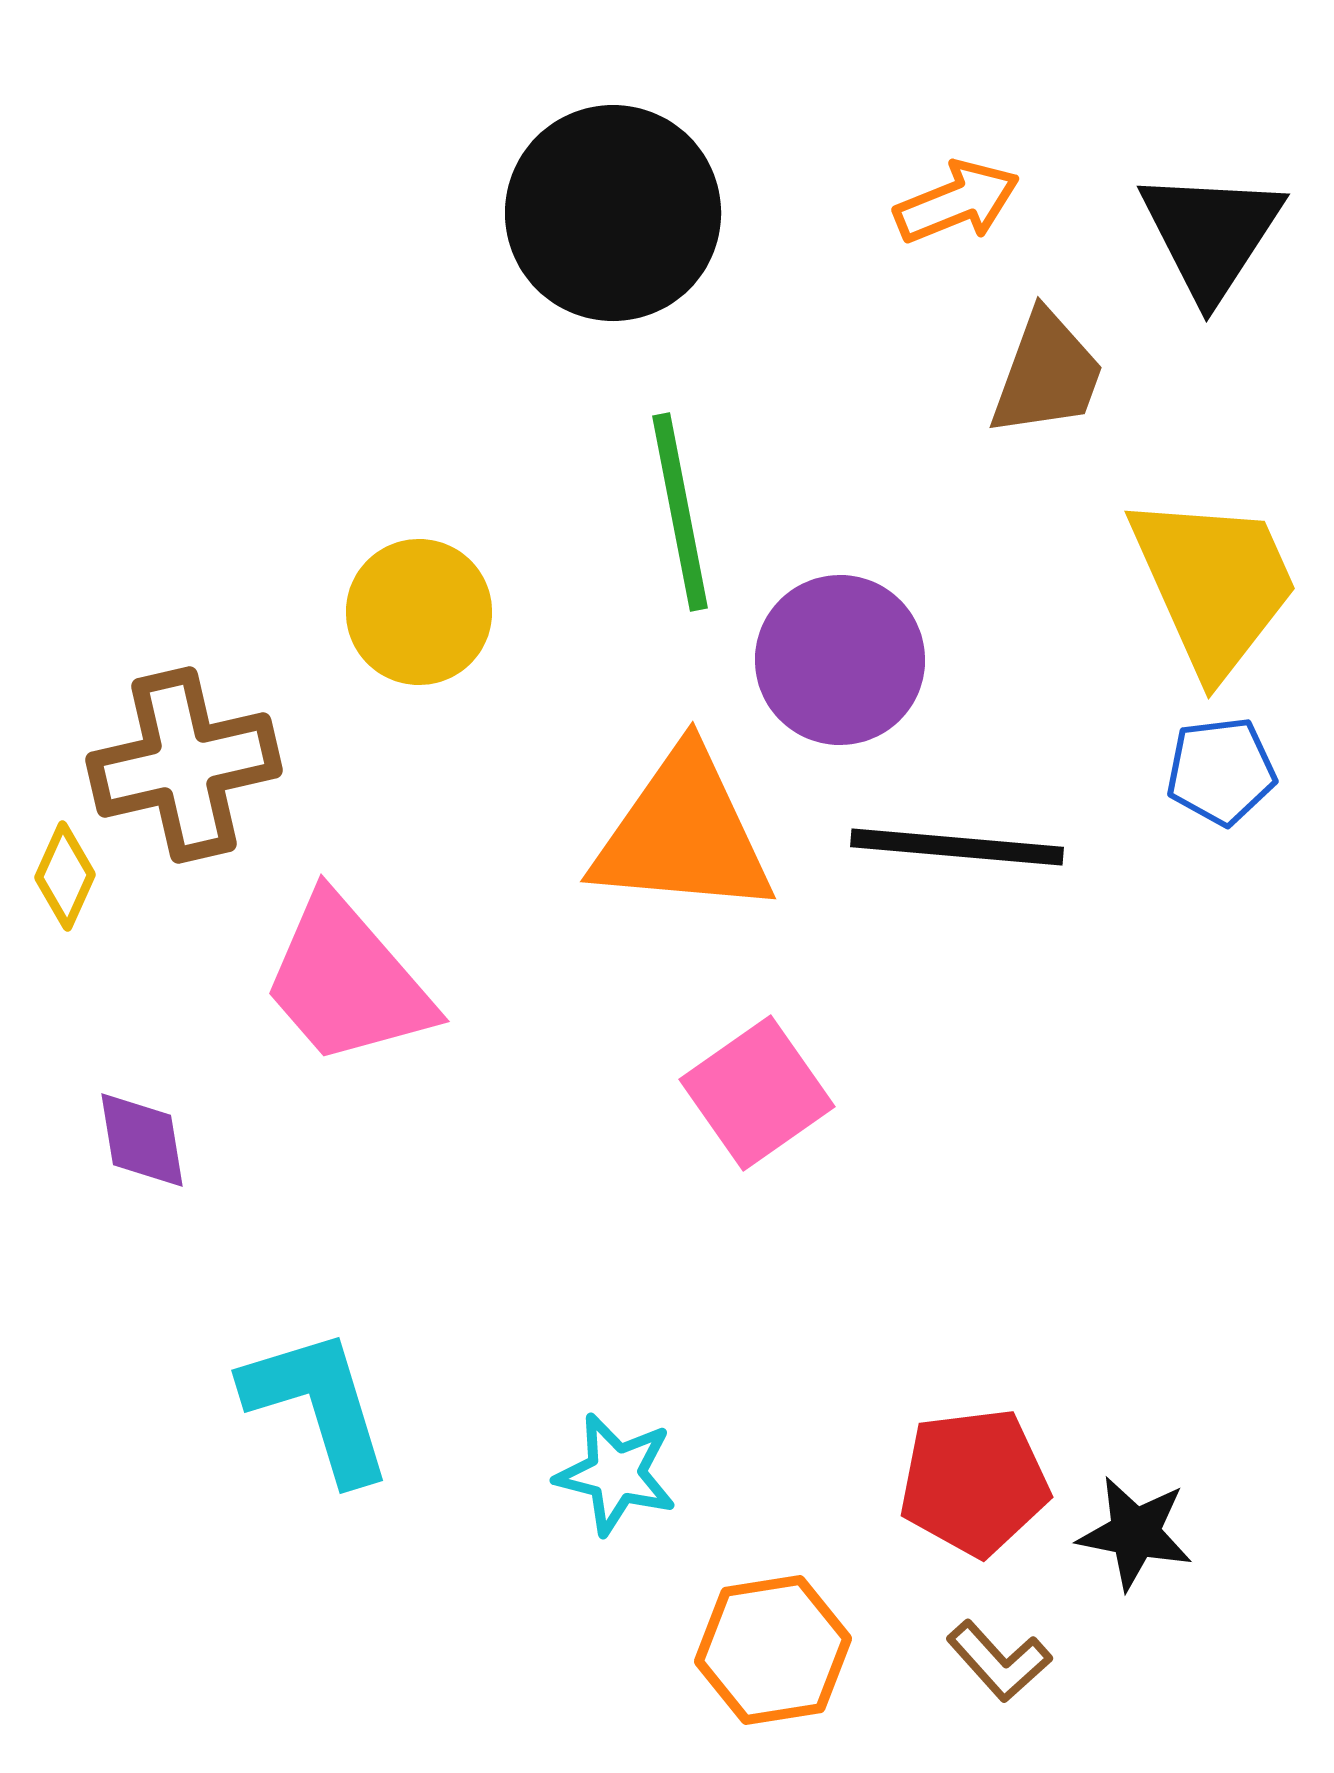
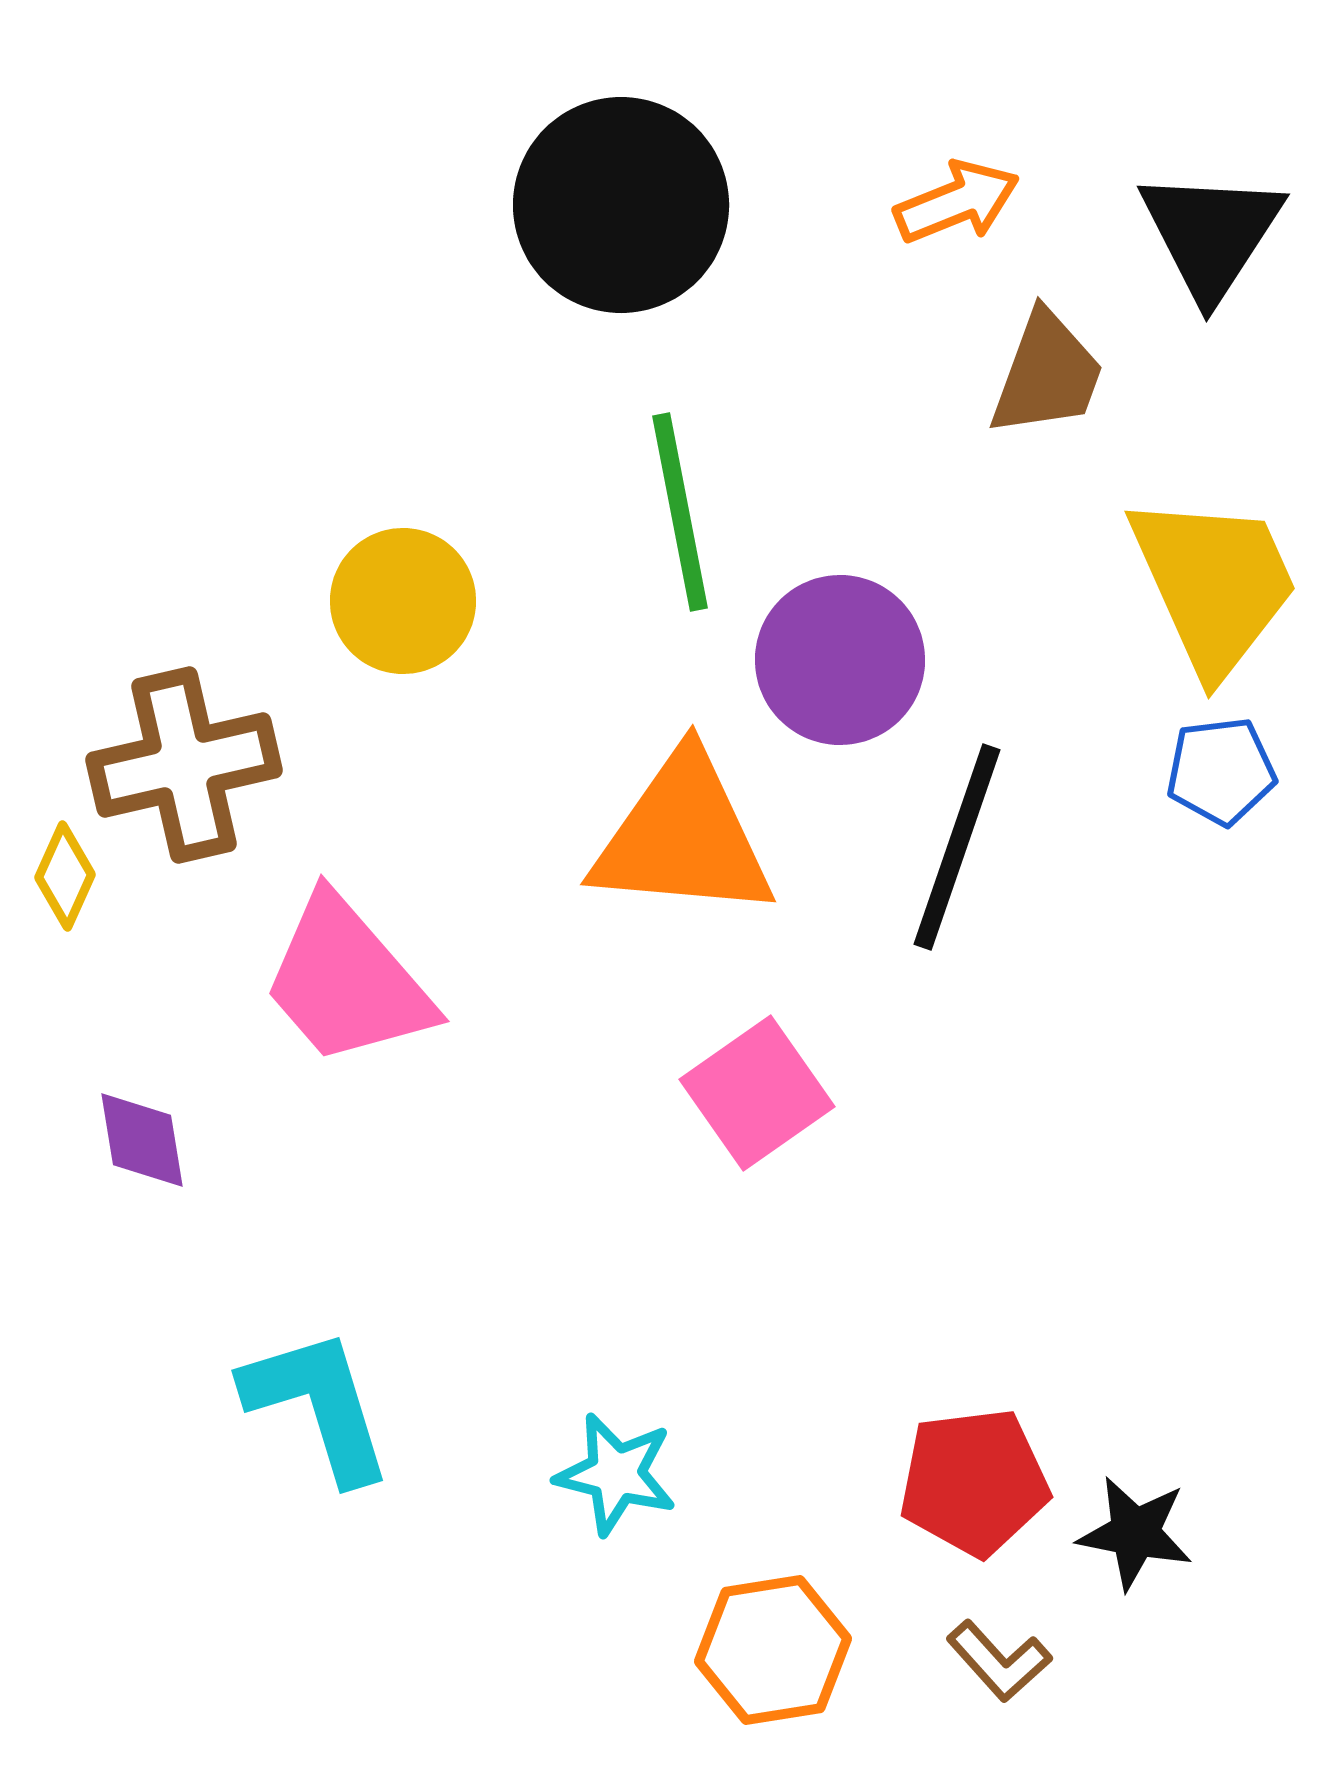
black circle: moved 8 px right, 8 px up
yellow circle: moved 16 px left, 11 px up
orange triangle: moved 3 px down
black line: rotated 76 degrees counterclockwise
